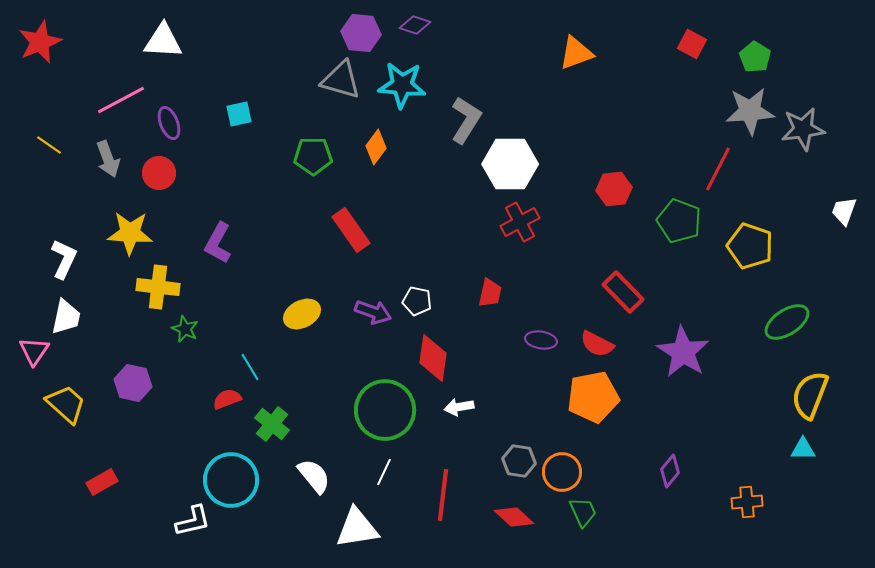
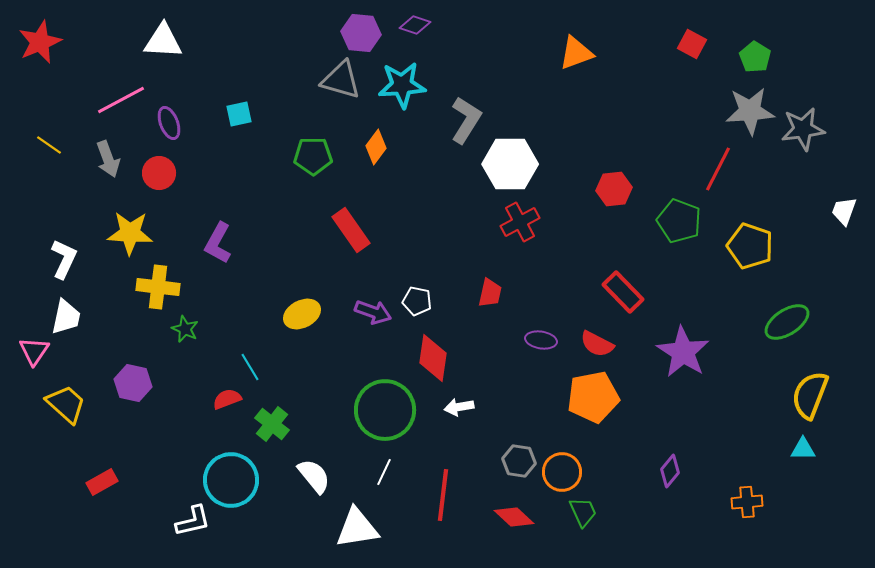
cyan star at (402, 85): rotated 9 degrees counterclockwise
